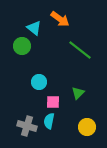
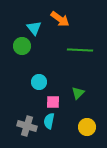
cyan triangle: rotated 14 degrees clockwise
green line: rotated 35 degrees counterclockwise
